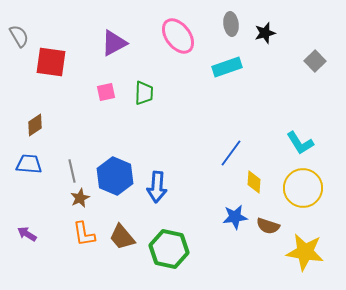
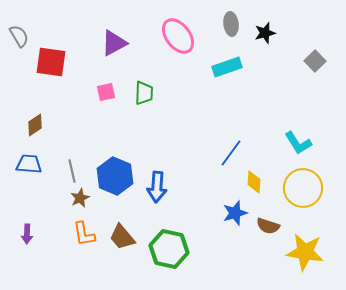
cyan L-shape: moved 2 px left
blue star: moved 4 px up; rotated 10 degrees counterclockwise
purple arrow: rotated 120 degrees counterclockwise
